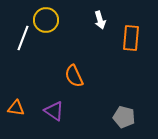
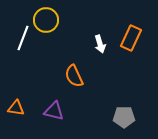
white arrow: moved 24 px down
orange rectangle: rotated 20 degrees clockwise
purple triangle: rotated 20 degrees counterclockwise
gray pentagon: rotated 15 degrees counterclockwise
